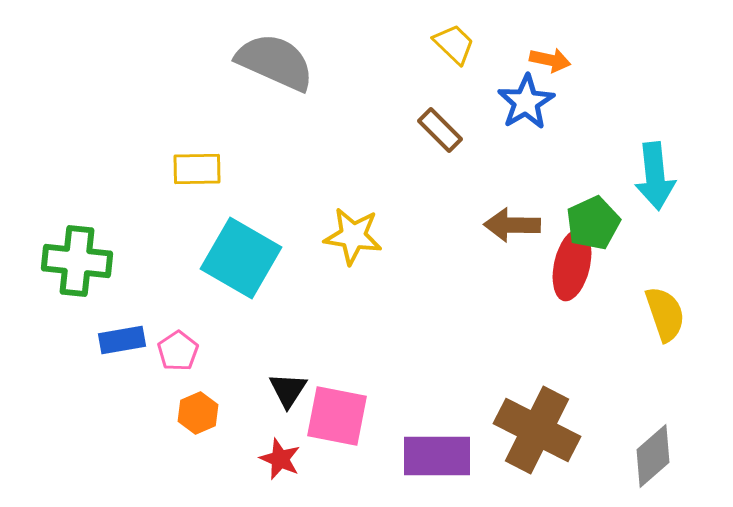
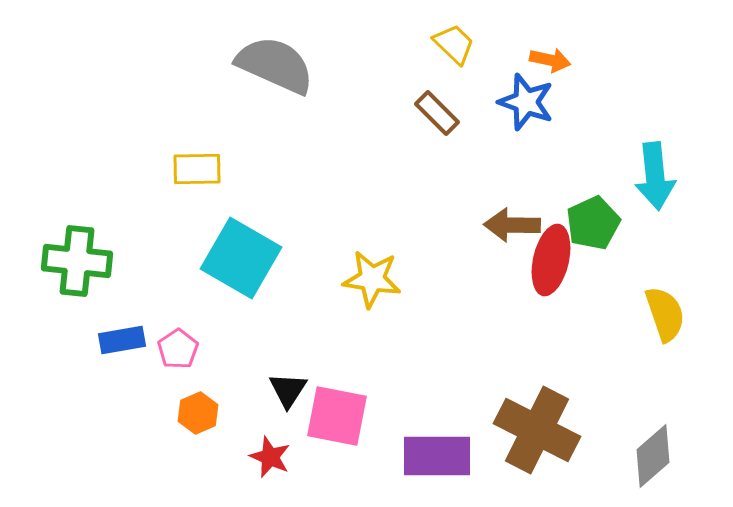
gray semicircle: moved 3 px down
blue star: rotated 22 degrees counterclockwise
brown rectangle: moved 3 px left, 17 px up
yellow star: moved 19 px right, 43 px down
red ellipse: moved 21 px left, 5 px up
pink pentagon: moved 2 px up
red star: moved 10 px left, 2 px up
